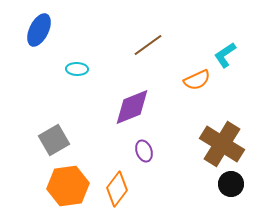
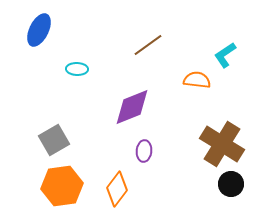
orange semicircle: rotated 148 degrees counterclockwise
purple ellipse: rotated 25 degrees clockwise
orange hexagon: moved 6 px left
